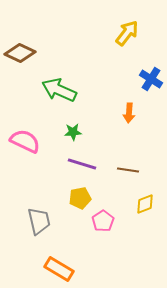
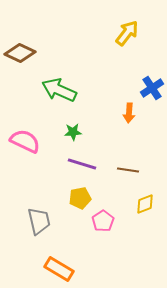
blue cross: moved 1 px right, 9 px down; rotated 25 degrees clockwise
